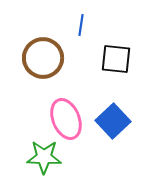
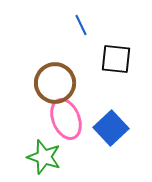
blue line: rotated 35 degrees counterclockwise
brown circle: moved 12 px right, 25 px down
blue square: moved 2 px left, 7 px down
green star: rotated 16 degrees clockwise
